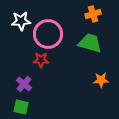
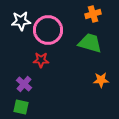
pink circle: moved 4 px up
